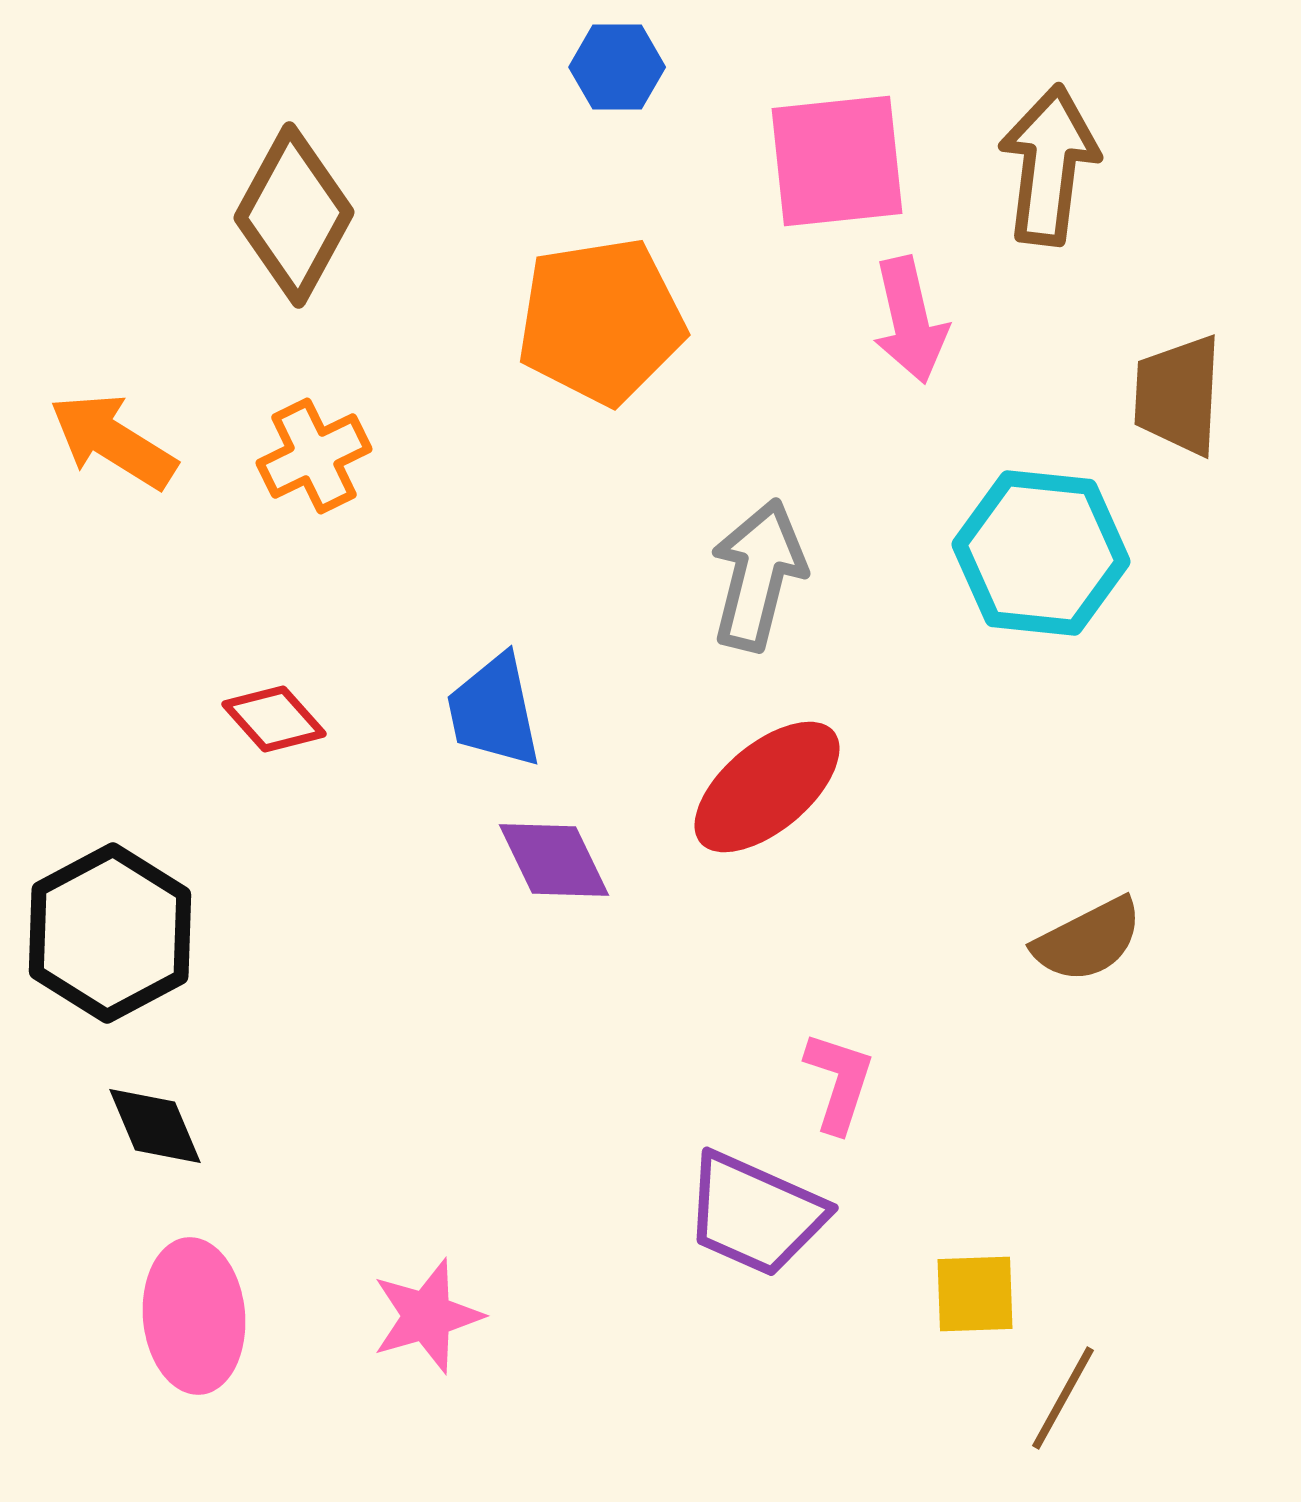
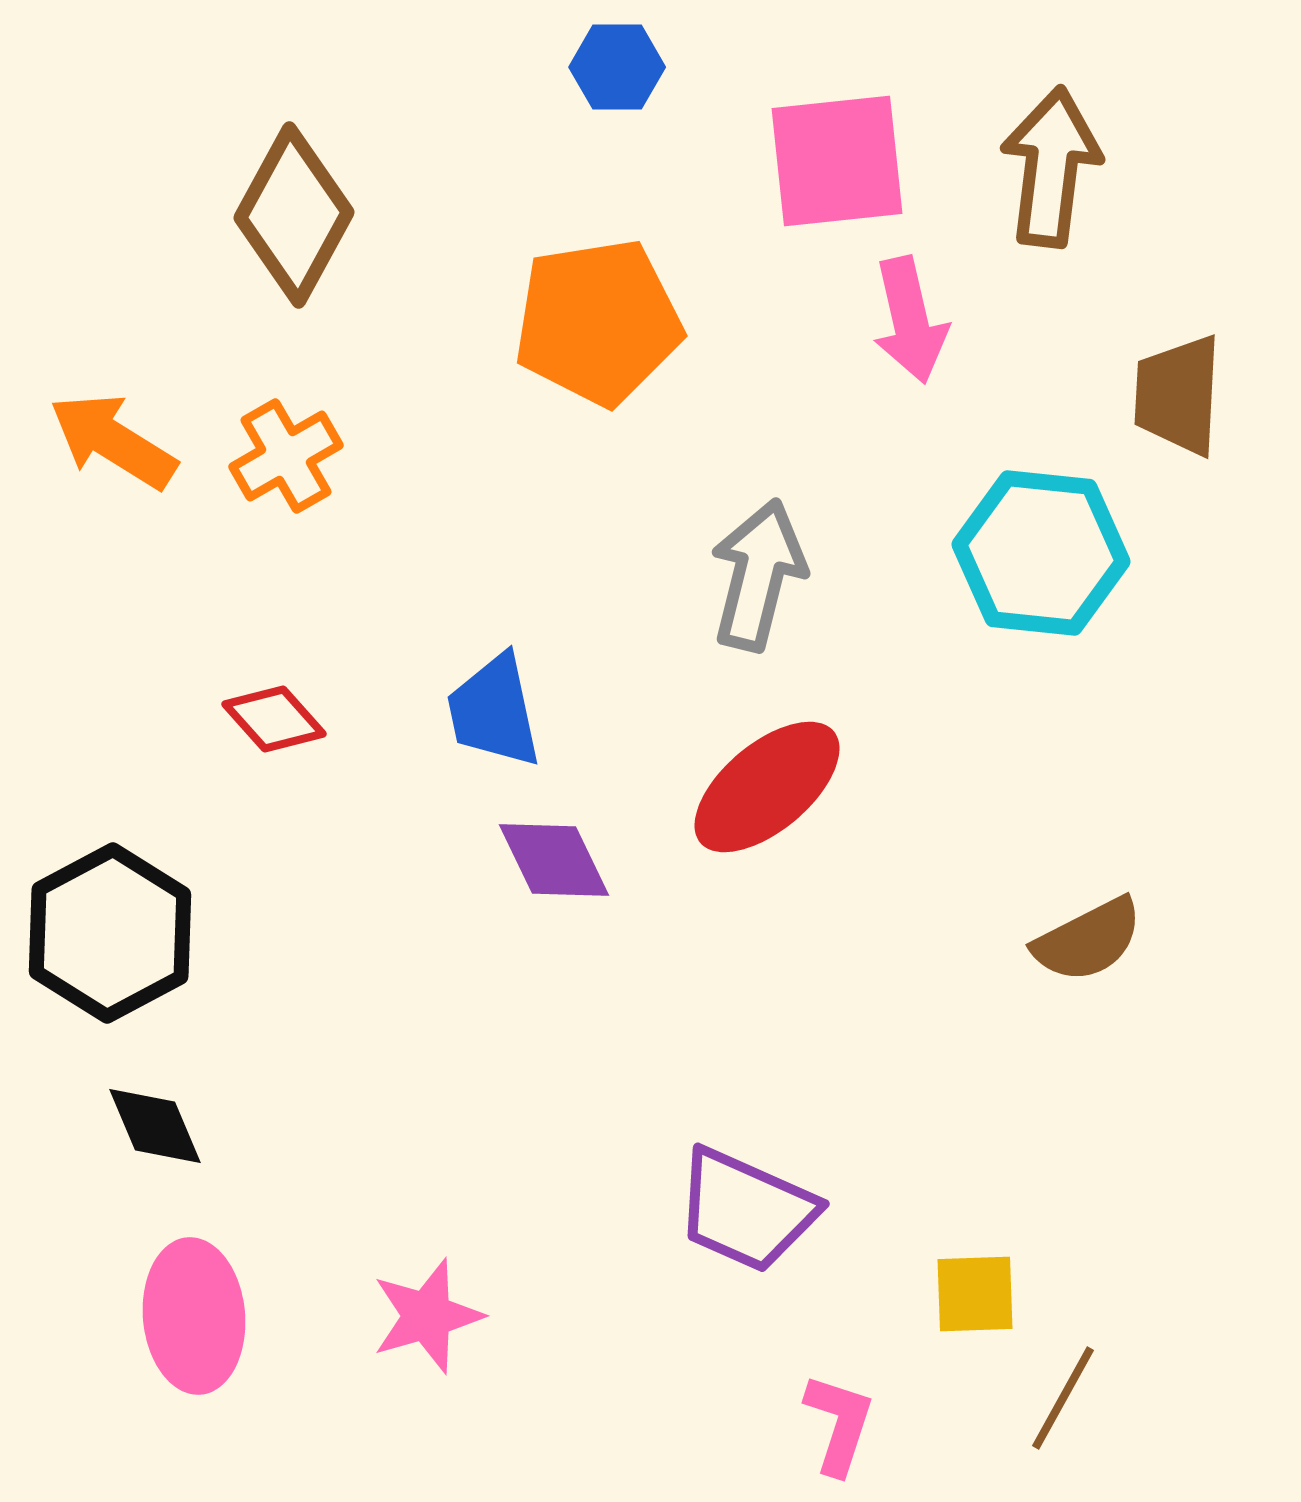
brown arrow: moved 2 px right, 2 px down
orange pentagon: moved 3 px left, 1 px down
orange cross: moved 28 px left; rotated 4 degrees counterclockwise
pink L-shape: moved 342 px down
purple trapezoid: moved 9 px left, 4 px up
